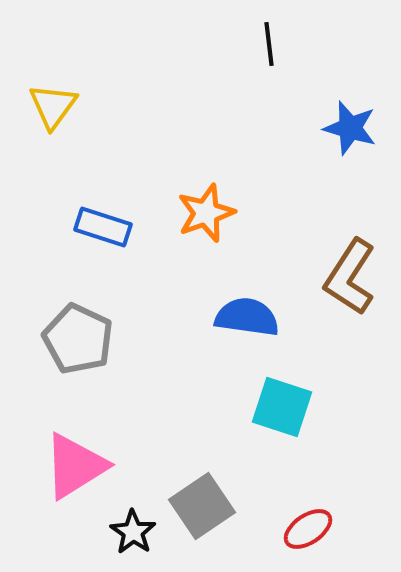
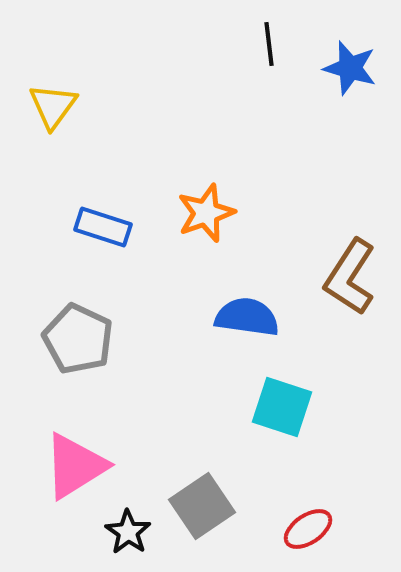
blue star: moved 60 px up
black star: moved 5 px left
